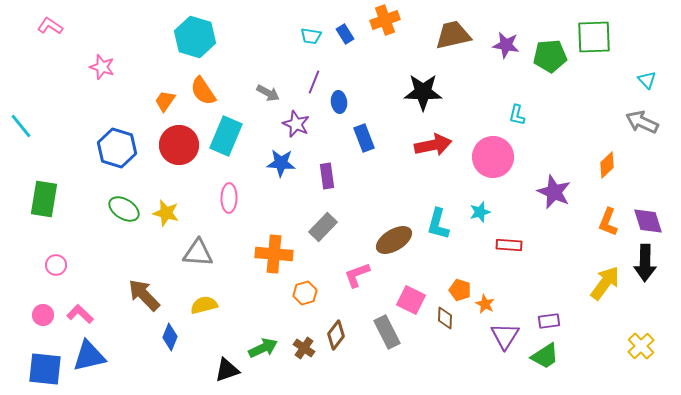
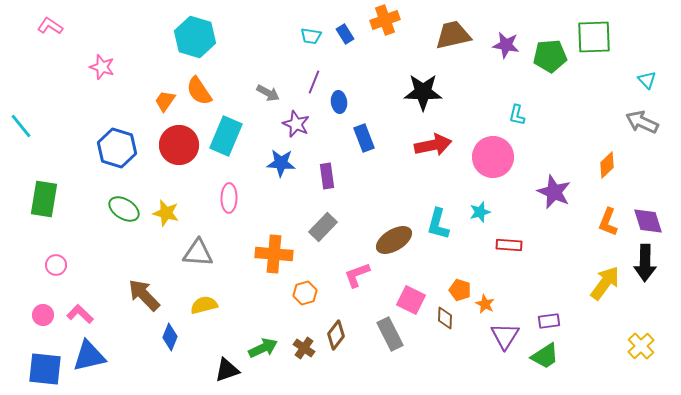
orange semicircle at (203, 91): moved 4 px left
gray rectangle at (387, 332): moved 3 px right, 2 px down
